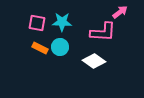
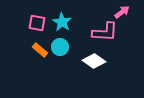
pink arrow: moved 2 px right
cyan star: rotated 30 degrees clockwise
pink L-shape: moved 2 px right
orange rectangle: moved 2 px down; rotated 14 degrees clockwise
